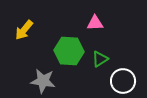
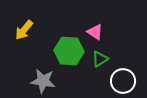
pink triangle: moved 9 px down; rotated 36 degrees clockwise
